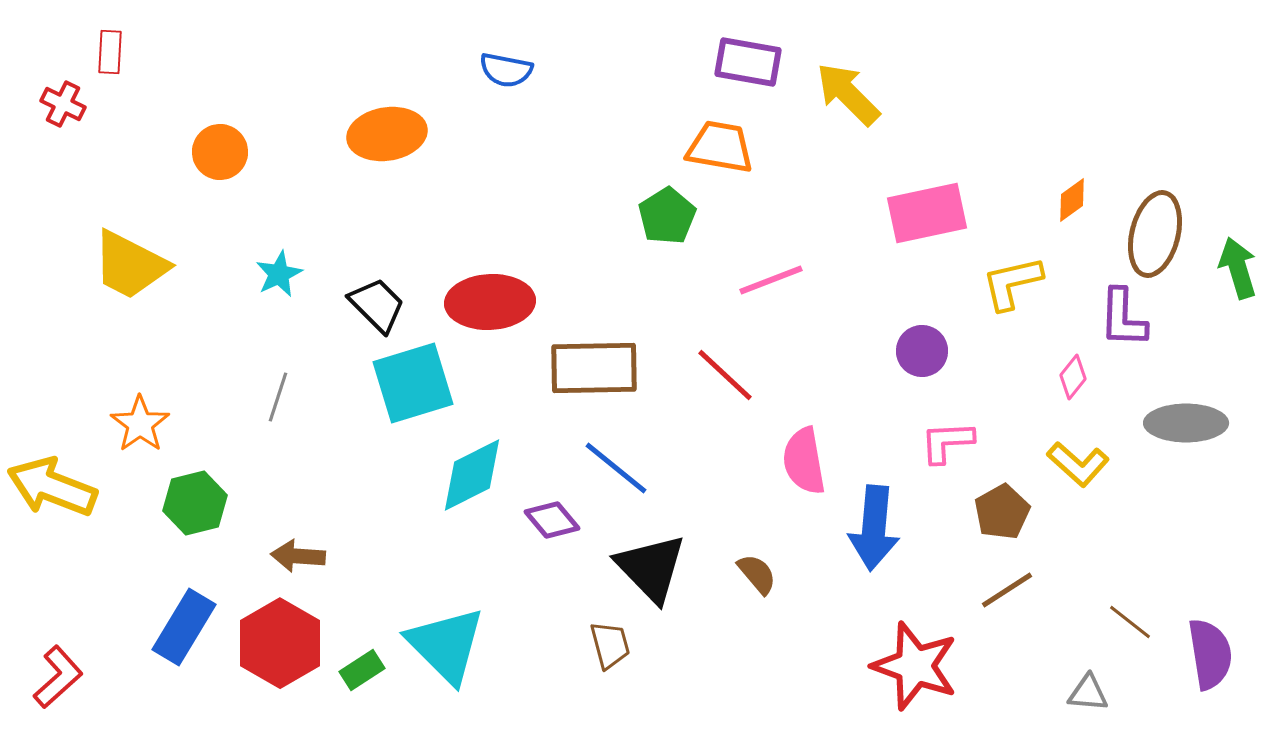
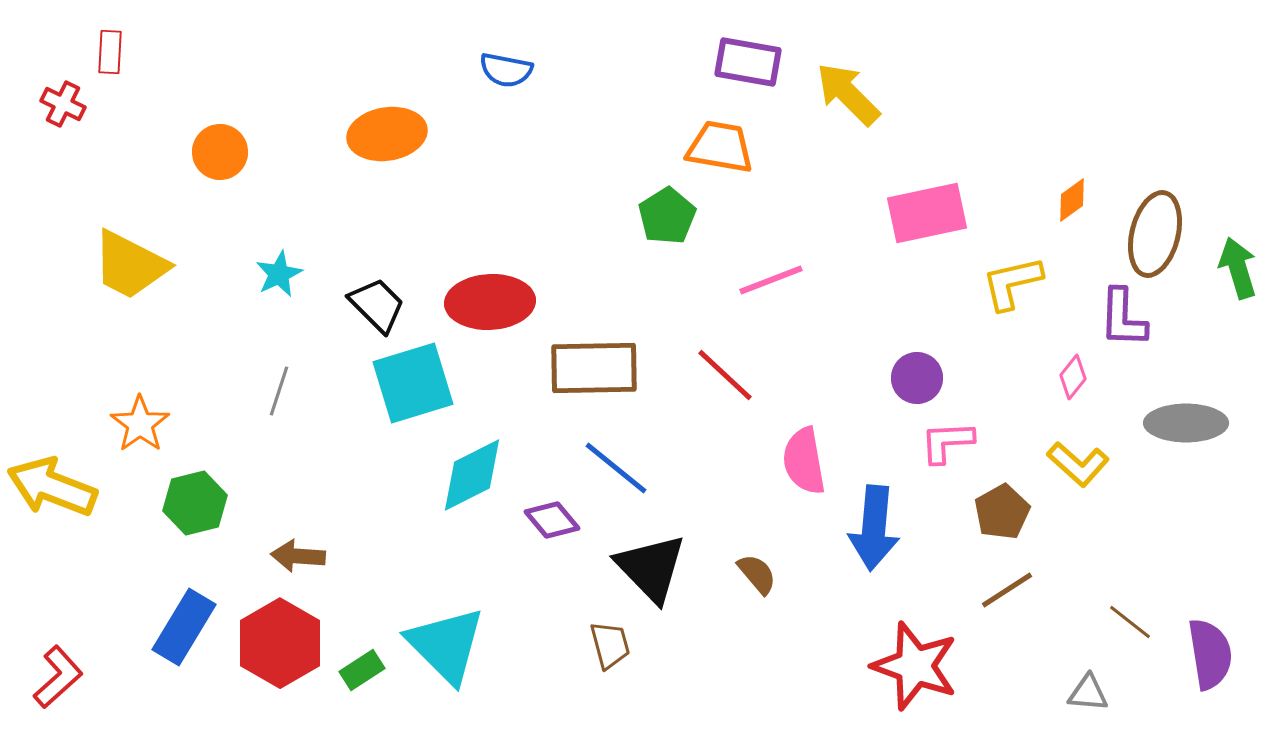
purple circle at (922, 351): moved 5 px left, 27 px down
gray line at (278, 397): moved 1 px right, 6 px up
